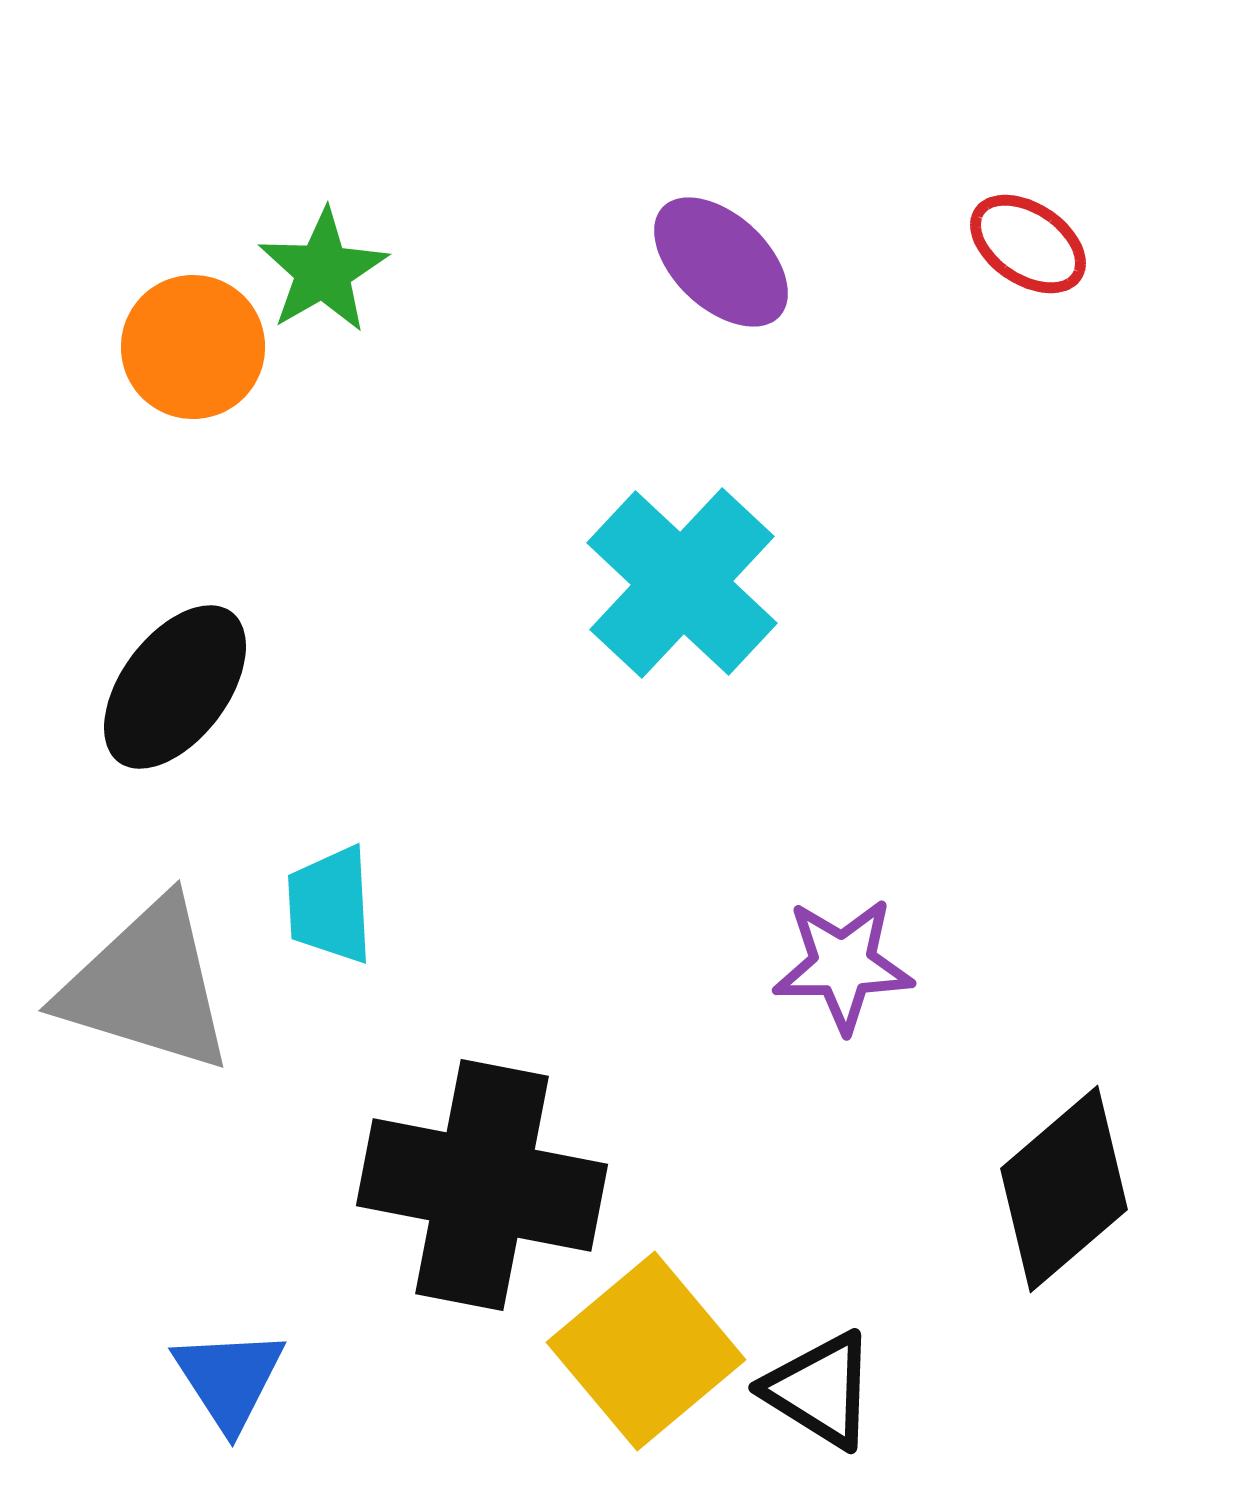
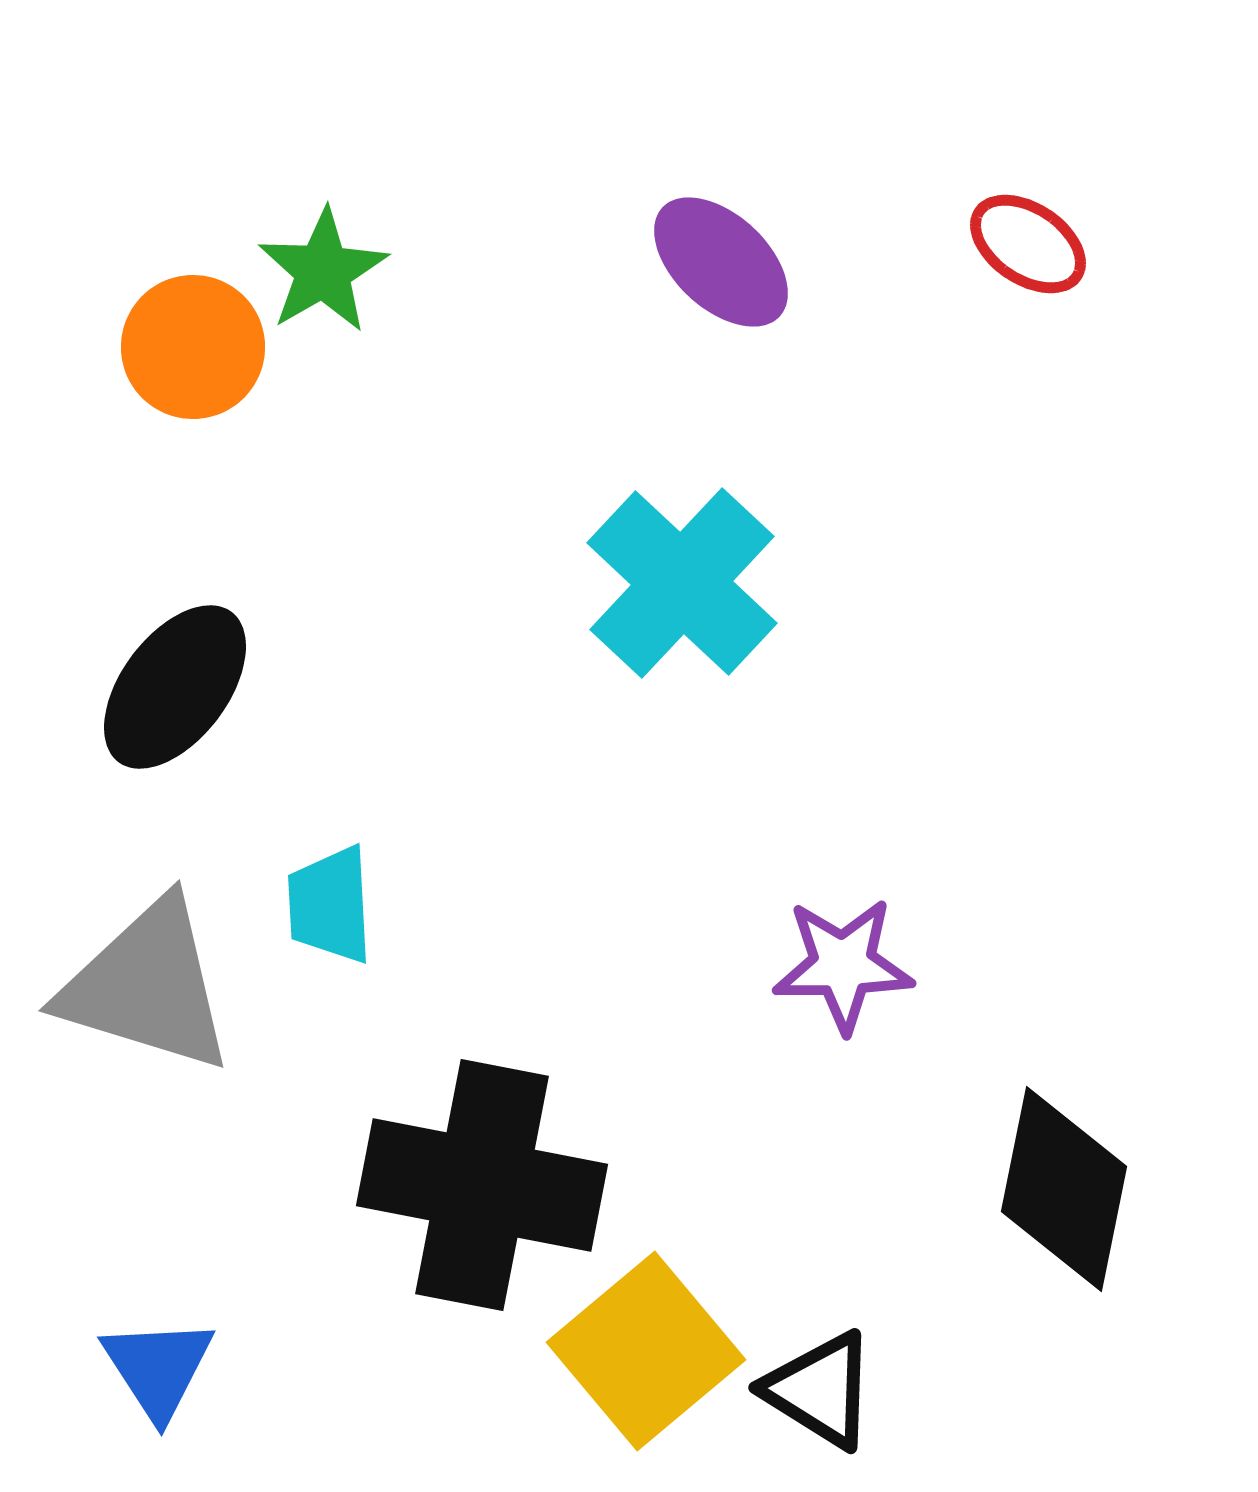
black diamond: rotated 38 degrees counterclockwise
blue triangle: moved 71 px left, 11 px up
